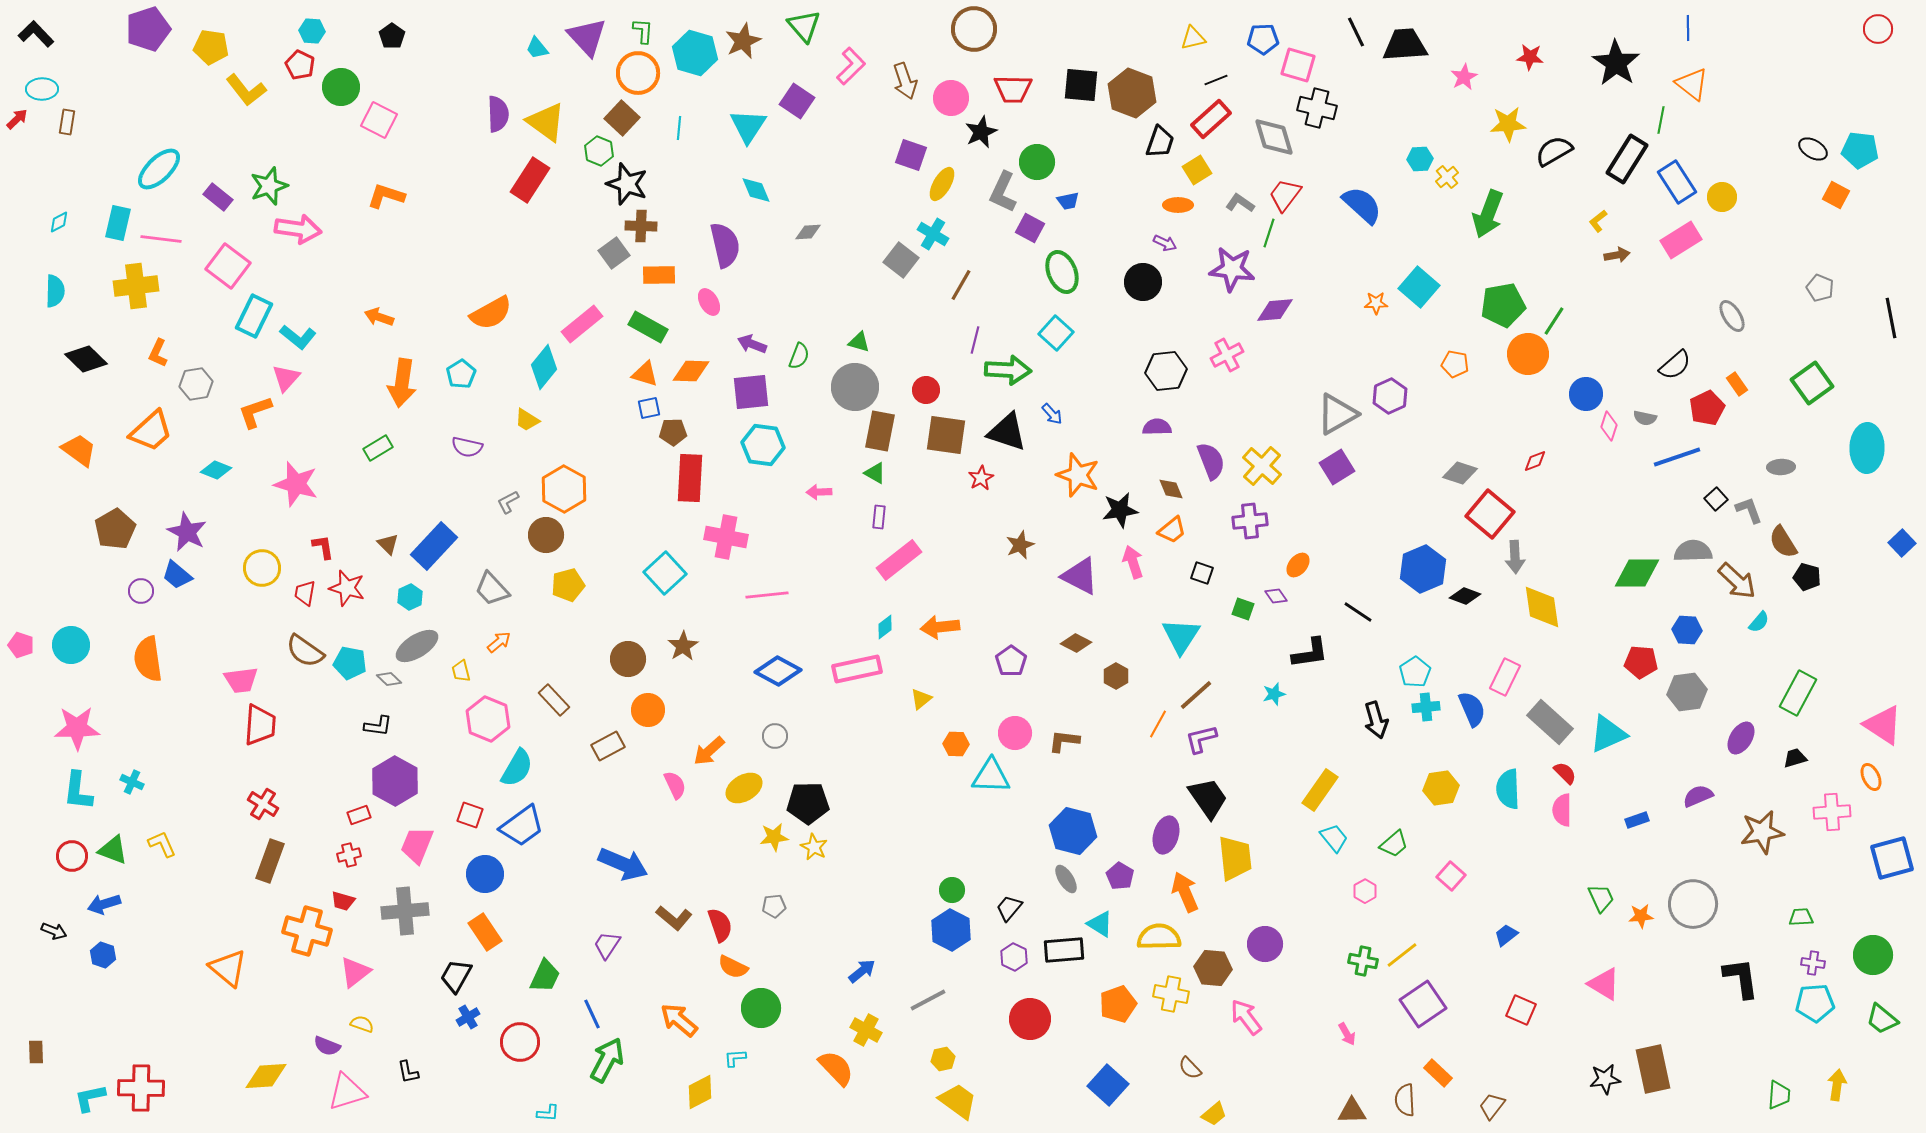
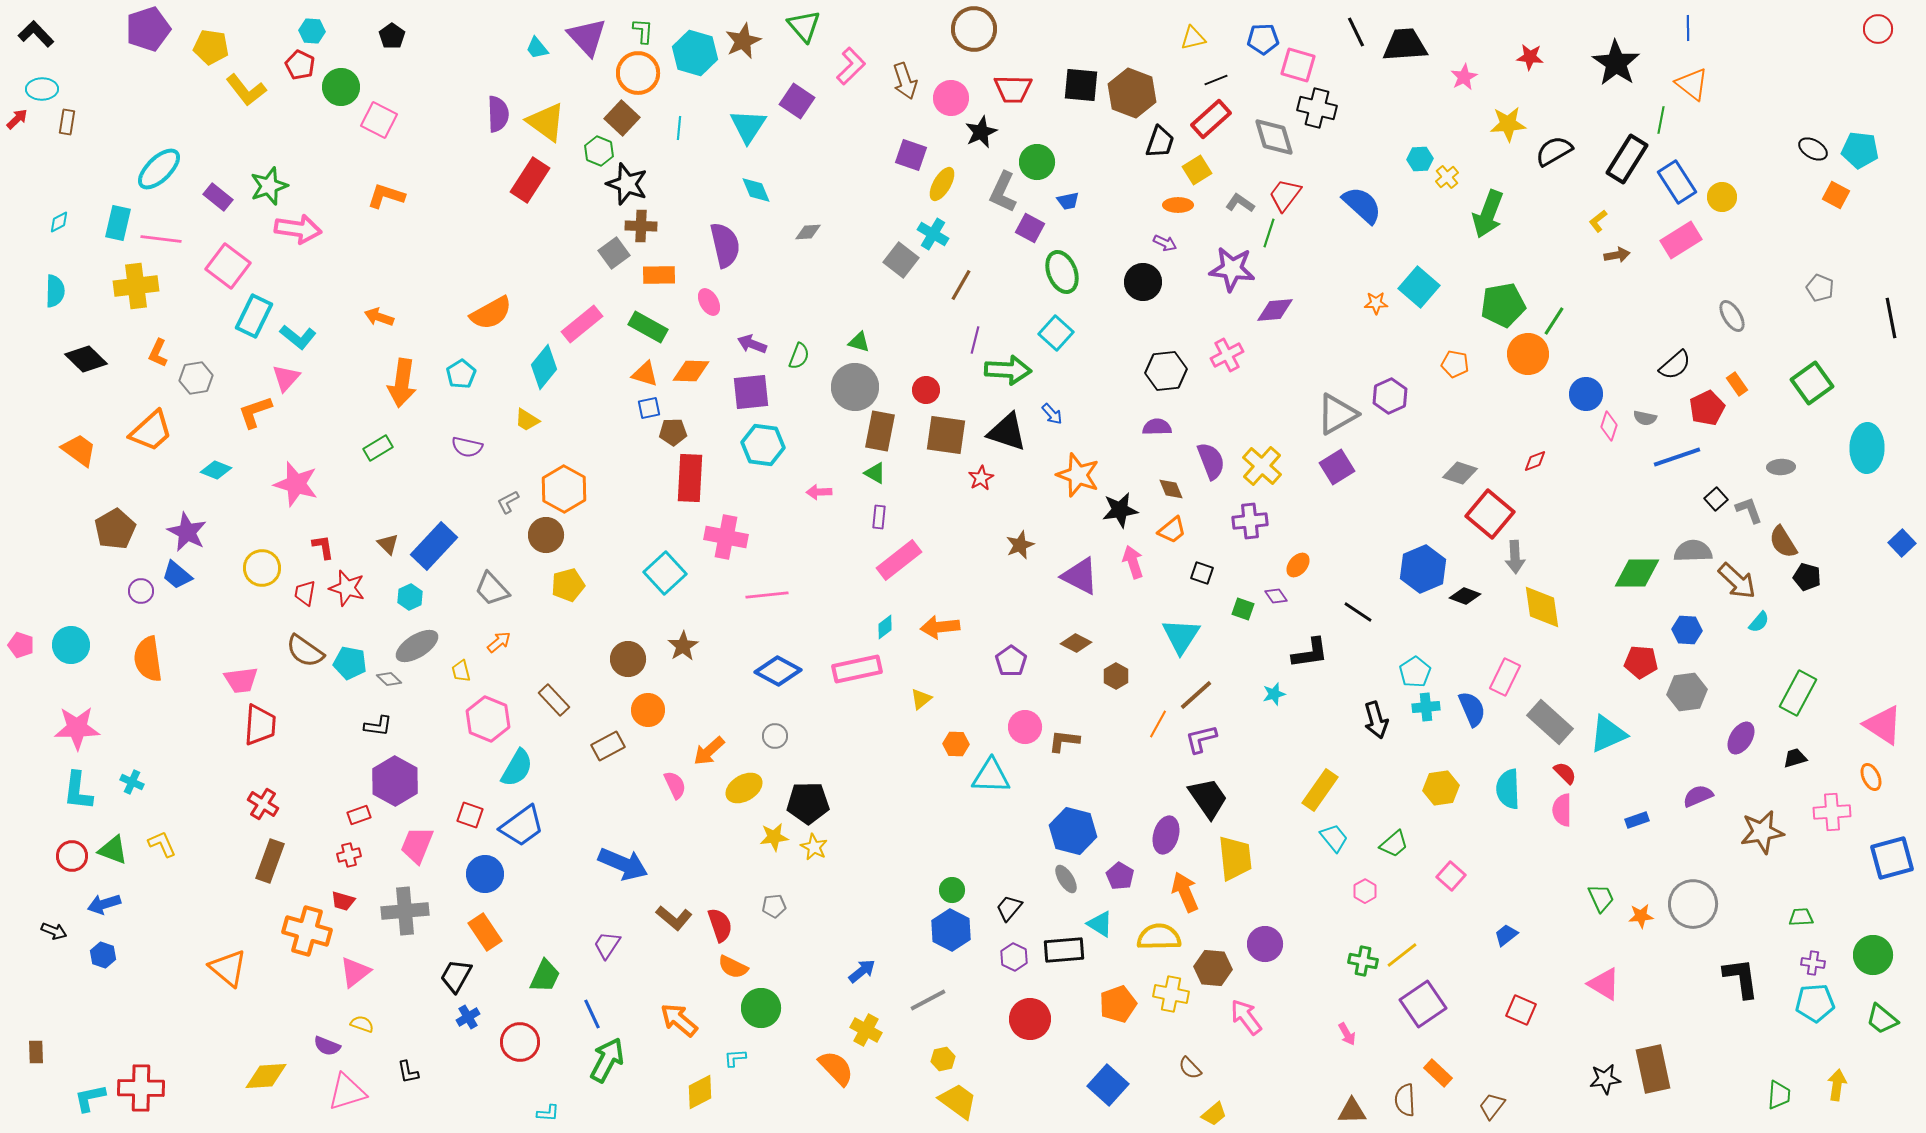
gray hexagon at (196, 384): moved 6 px up
pink circle at (1015, 733): moved 10 px right, 6 px up
